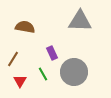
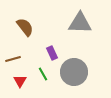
gray triangle: moved 2 px down
brown semicircle: rotated 42 degrees clockwise
brown line: rotated 42 degrees clockwise
